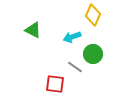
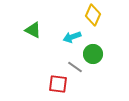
red square: moved 3 px right
